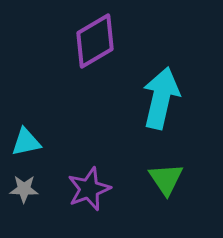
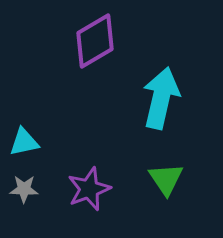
cyan triangle: moved 2 px left
